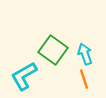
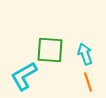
green square: moved 3 px left; rotated 32 degrees counterclockwise
orange line: moved 4 px right, 3 px down
